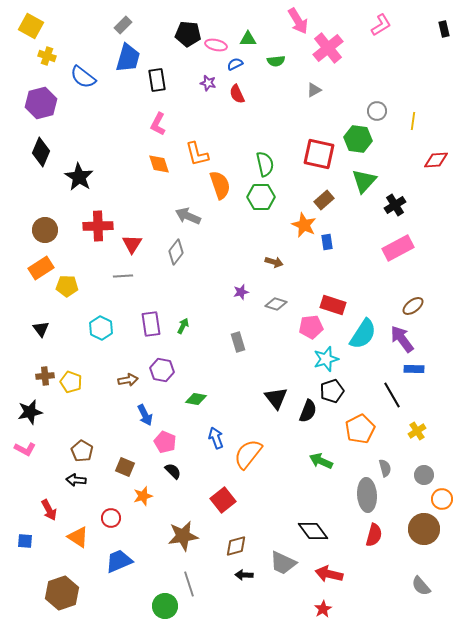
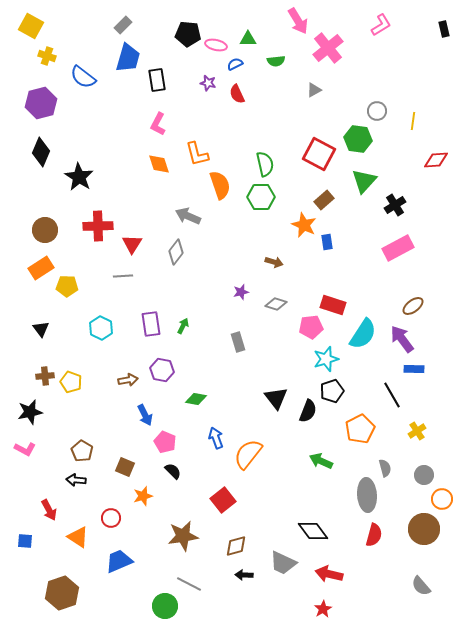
red square at (319, 154): rotated 16 degrees clockwise
gray line at (189, 584): rotated 45 degrees counterclockwise
